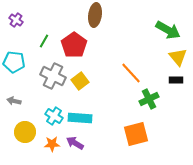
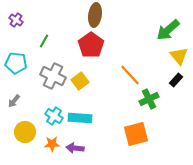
green arrow: rotated 110 degrees clockwise
red pentagon: moved 17 px right
yellow triangle: moved 1 px right, 1 px up
cyan pentagon: moved 2 px right, 1 px down
orange line: moved 1 px left, 2 px down
black rectangle: rotated 48 degrees counterclockwise
gray arrow: rotated 64 degrees counterclockwise
purple arrow: moved 5 px down; rotated 24 degrees counterclockwise
